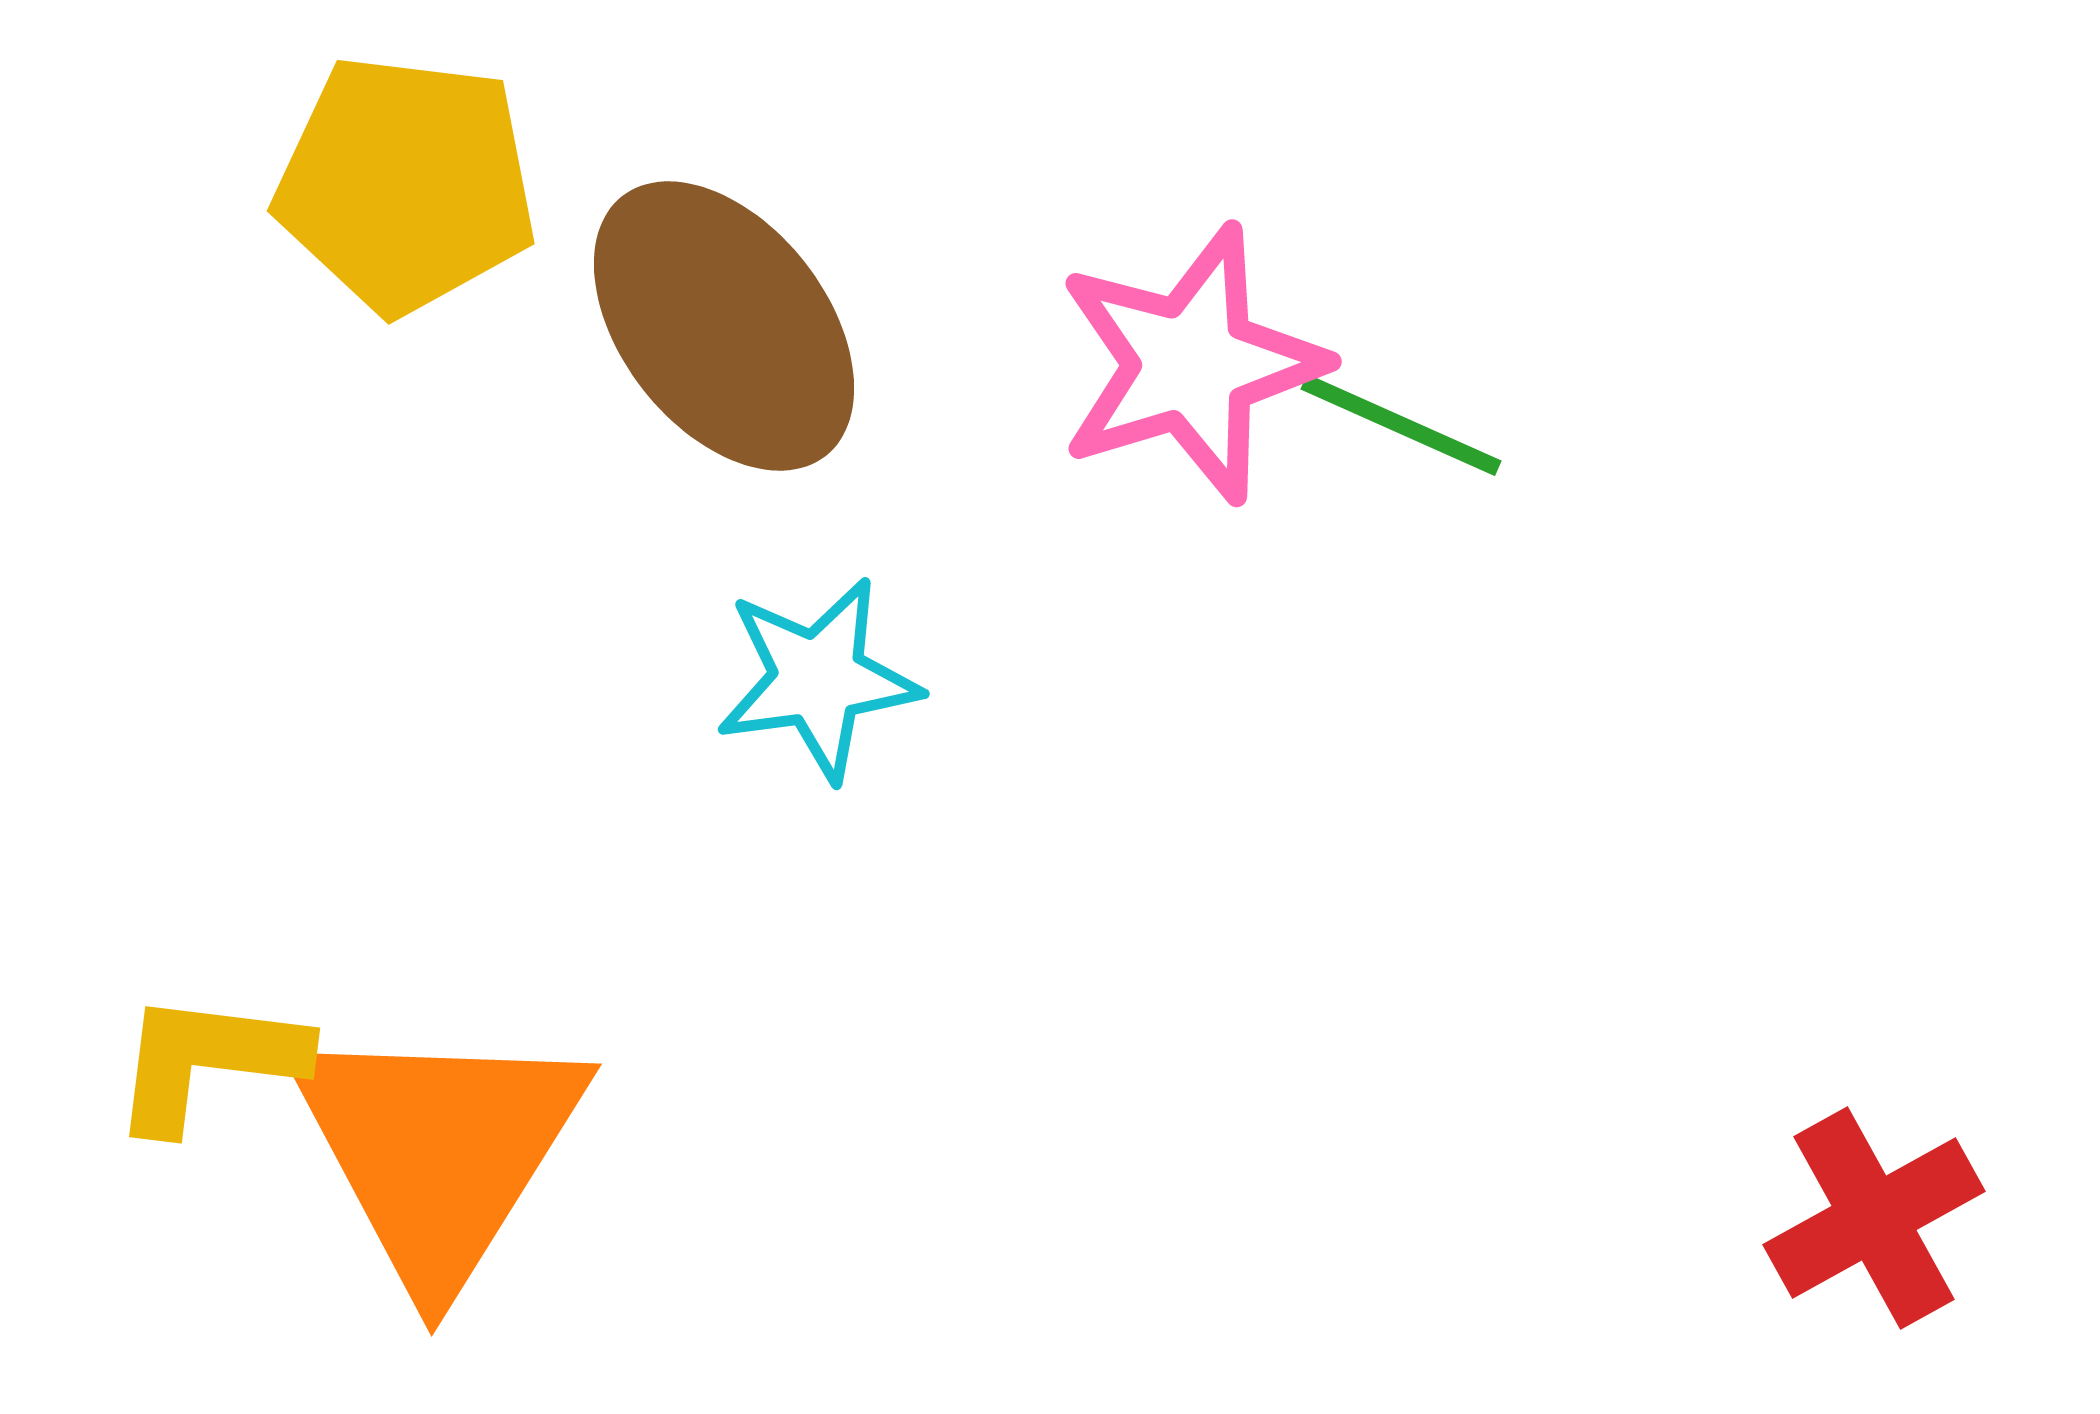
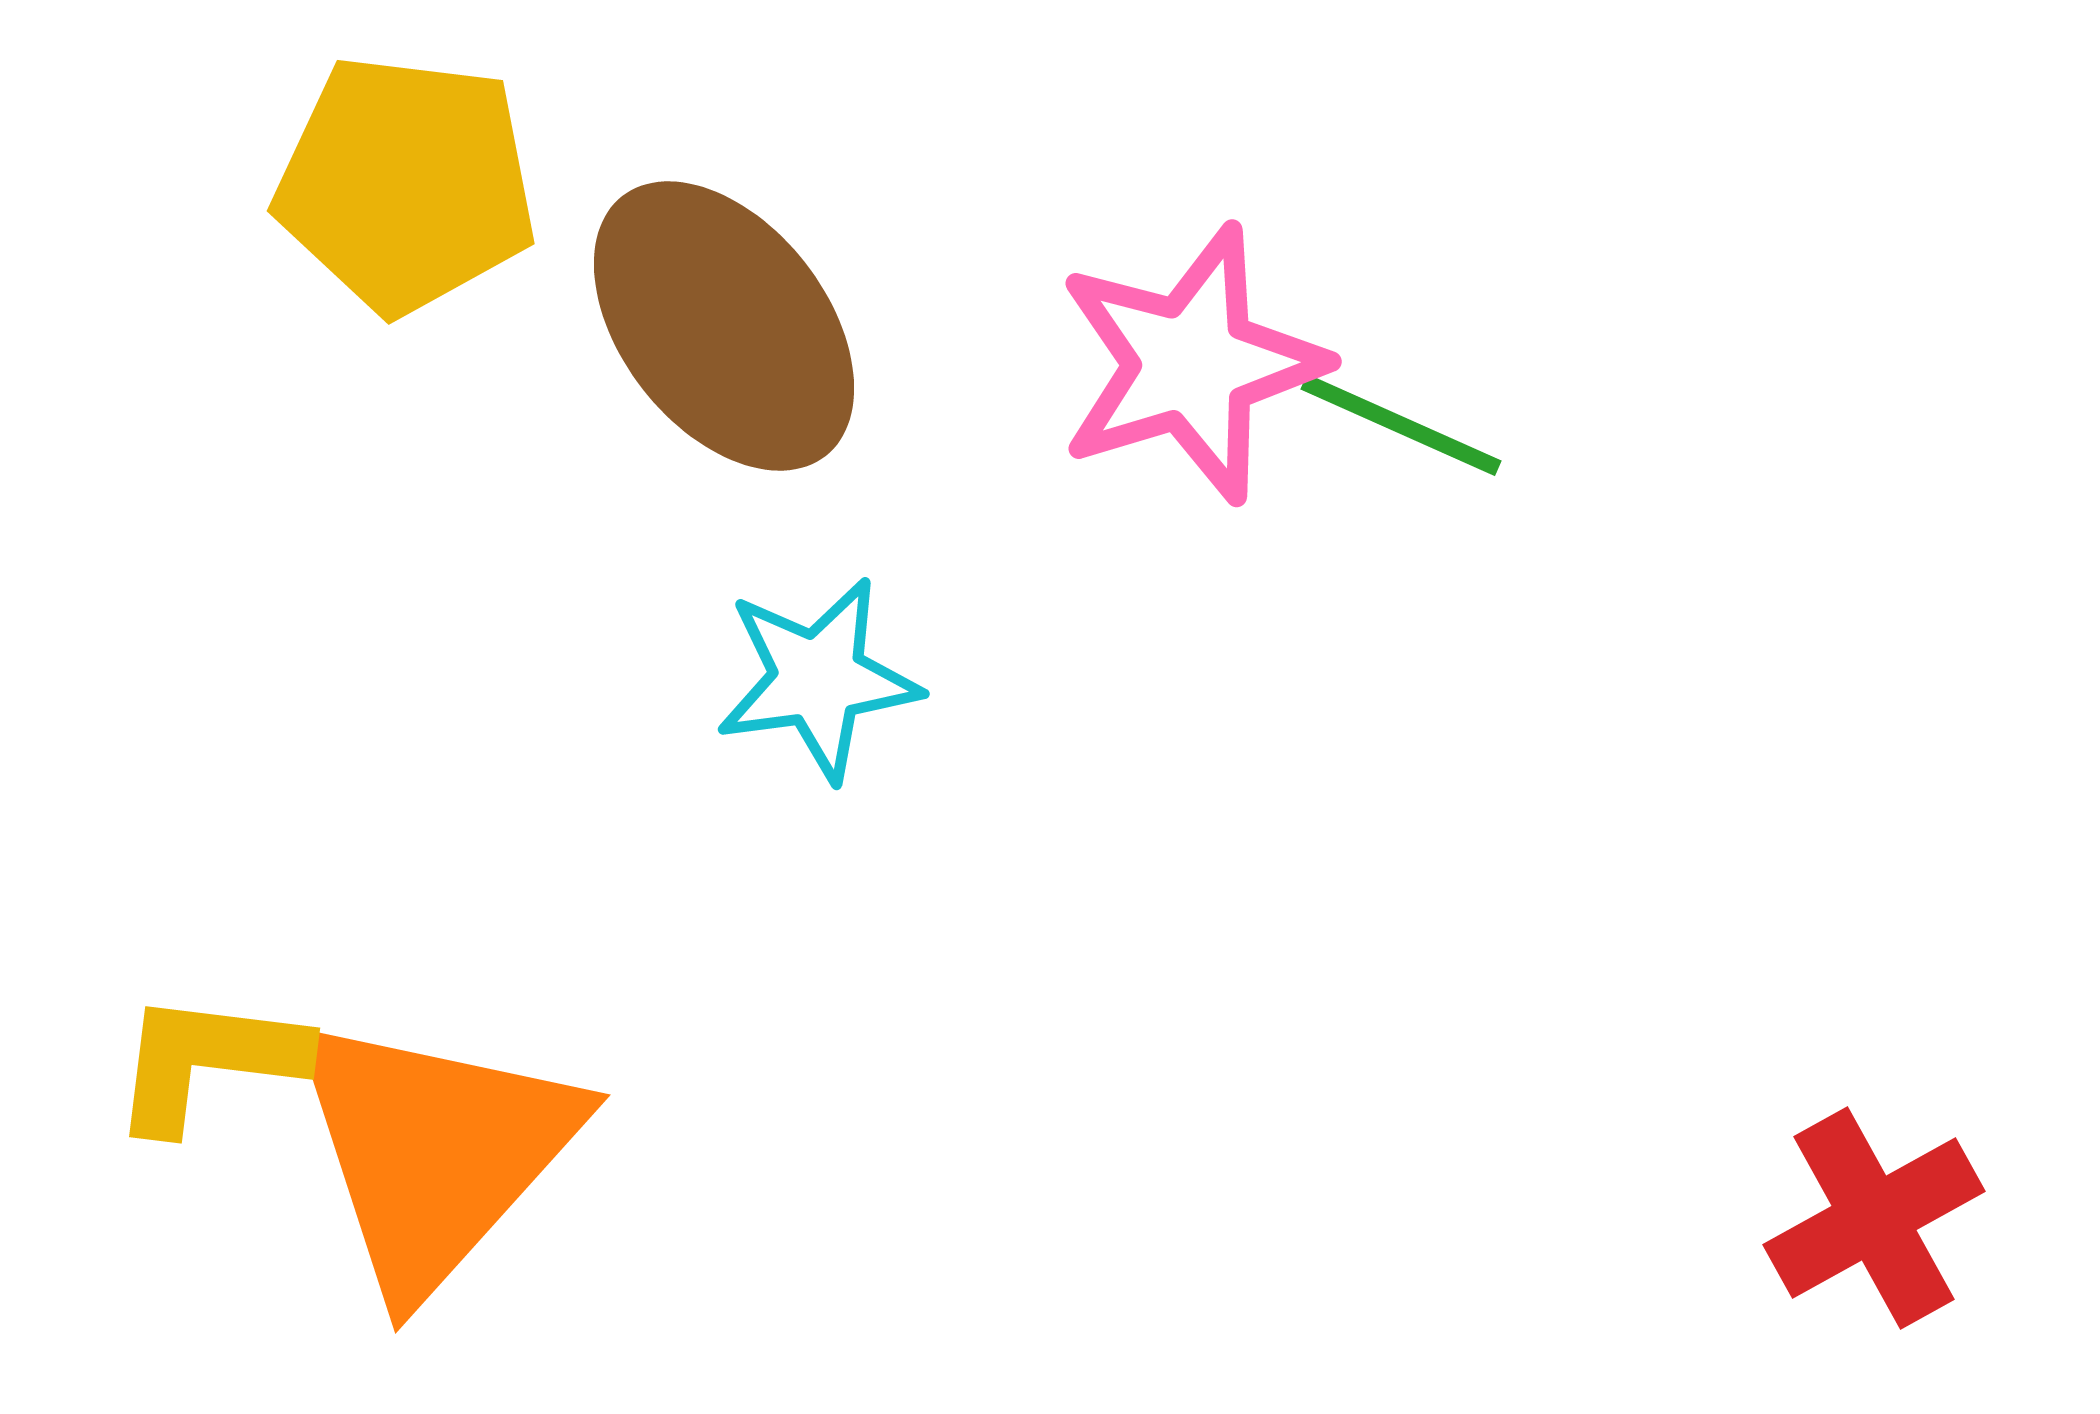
orange triangle: moved 4 px left, 1 px down; rotated 10 degrees clockwise
